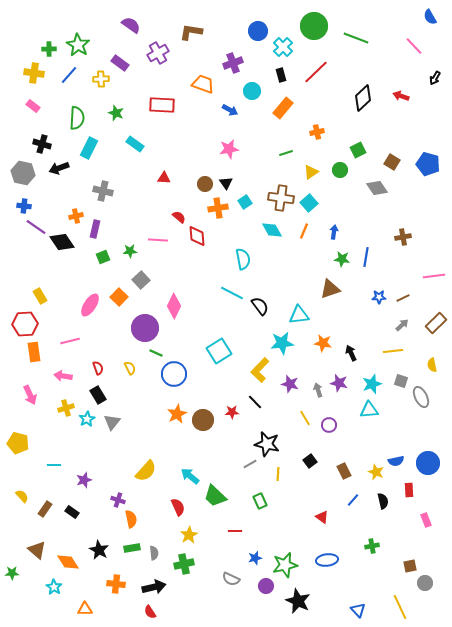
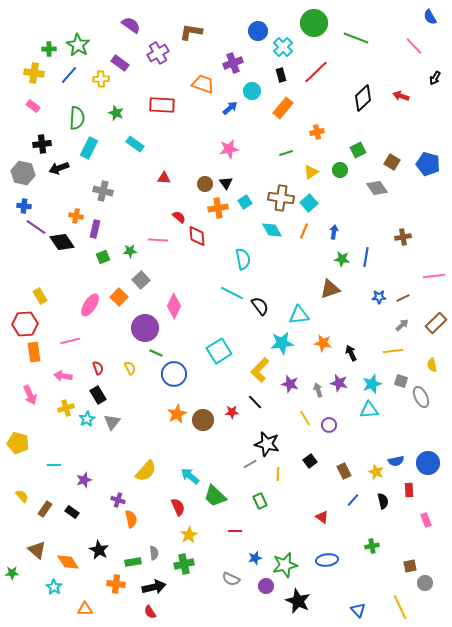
green circle at (314, 26): moved 3 px up
blue arrow at (230, 110): moved 2 px up; rotated 70 degrees counterclockwise
black cross at (42, 144): rotated 24 degrees counterclockwise
orange cross at (76, 216): rotated 24 degrees clockwise
green rectangle at (132, 548): moved 1 px right, 14 px down
